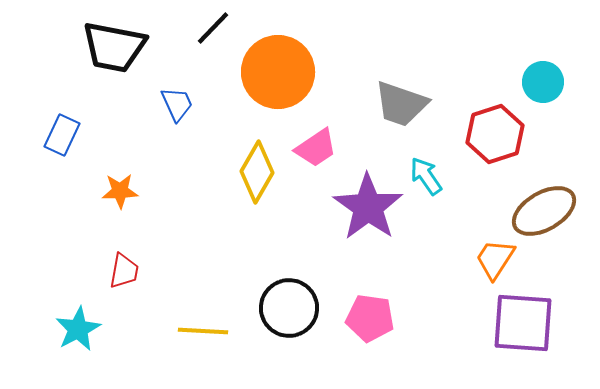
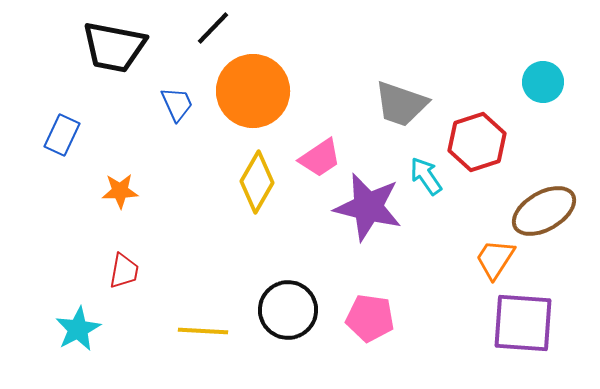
orange circle: moved 25 px left, 19 px down
red hexagon: moved 18 px left, 8 px down
pink trapezoid: moved 4 px right, 10 px down
yellow diamond: moved 10 px down
purple star: rotated 22 degrees counterclockwise
black circle: moved 1 px left, 2 px down
